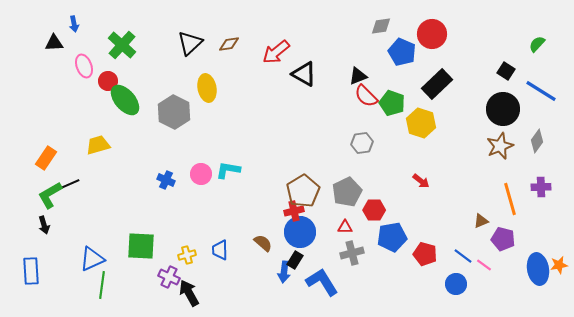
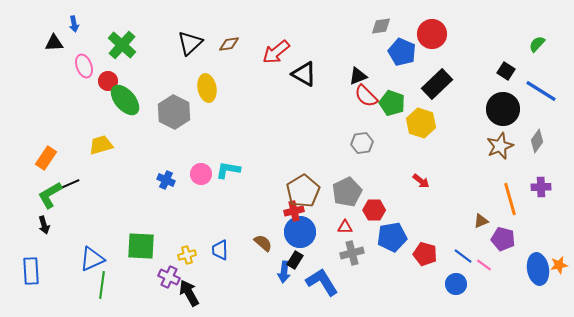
yellow trapezoid at (98, 145): moved 3 px right
